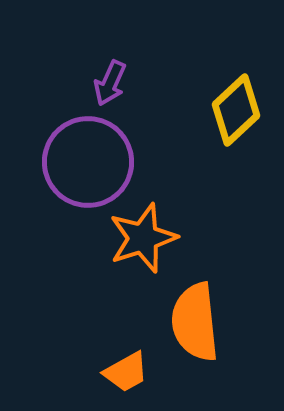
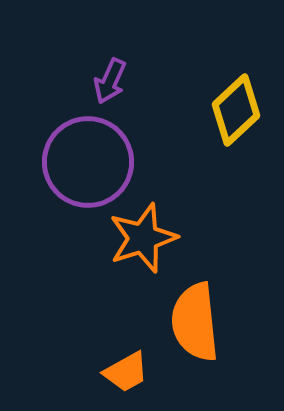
purple arrow: moved 2 px up
